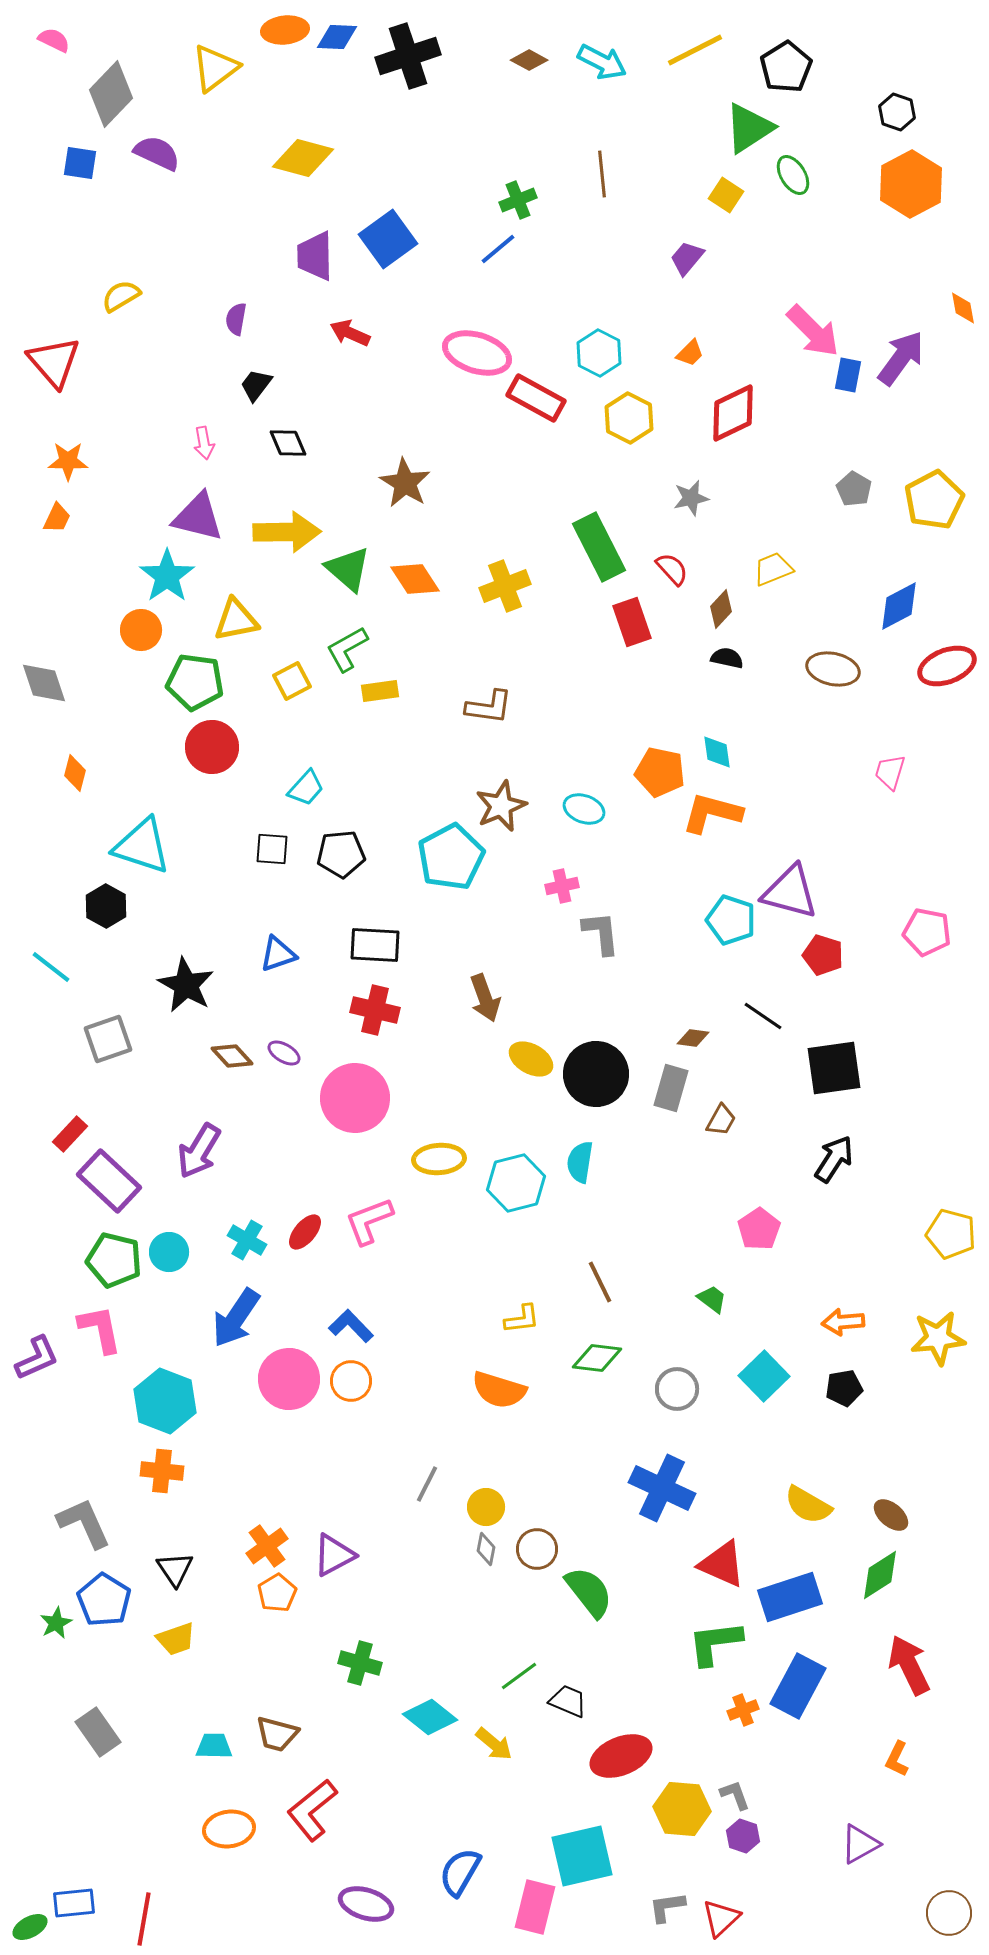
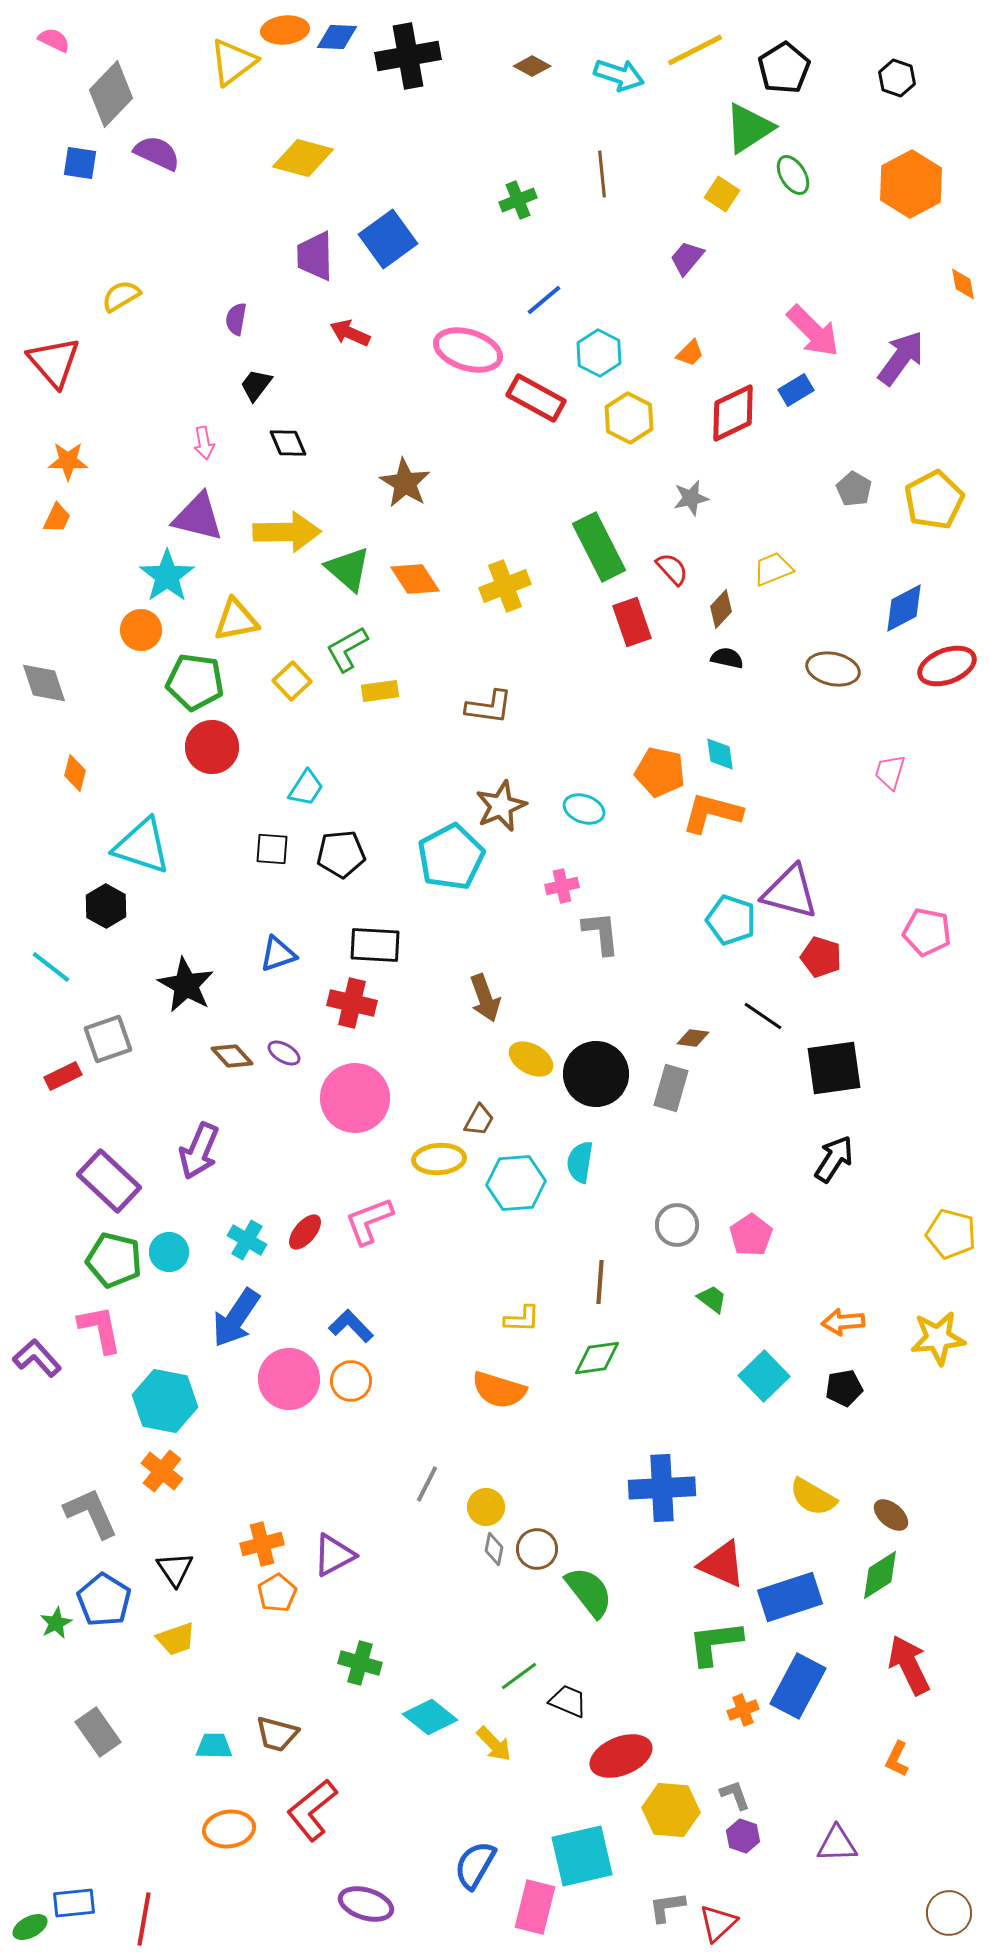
black cross at (408, 56): rotated 8 degrees clockwise
brown diamond at (529, 60): moved 3 px right, 6 px down
cyan arrow at (602, 62): moved 17 px right, 13 px down; rotated 9 degrees counterclockwise
black pentagon at (786, 67): moved 2 px left, 1 px down
yellow triangle at (215, 68): moved 18 px right, 6 px up
black hexagon at (897, 112): moved 34 px up
yellow square at (726, 195): moved 4 px left, 1 px up
blue line at (498, 249): moved 46 px right, 51 px down
orange diamond at (963, 308): moved 24 px up
pink ellipse at (477, 353): moved 9 px left, 3 px up
blue rectangle at (848, 375): moved 52 px left, 15 px down; rotated 48 degrees clockwise
blue diamond at (899, 606): moved 5 px right, 2 px down
yellow square at (292, 681): rotated 15 degrees counterclockwise
cyan diamond at (717, 752): moved 3 px right, 2 px down
cyan trapezoid at (306, 788): rotated 9 degrees counterclockwise
red pentagon at (823, 955): moved 2 px left, 2 px down
red cross at (375, 1010): moved 23 px left, 7 px up
brown trapezoid at (721, 1120): moved 242 px left
red rectangle at (70, 1134): moved 7 px left, 58 px up; rotated 21 degrees clockwise
purple arrow at (199, 1151): rotated 8 degrees counterclockwise
cyan hexagon at (516, 1183): rotated 10 degrees clockwise
pink pentagon at (759, 1229): moved 8 px left, 6 px down
brown line at (600, 1282): rotated 30 degrees clockwise
yellow L-shape at (522, 1319): rotated 9 degrees clockwise
purple L-shape at (37, 1358): rotated 108 degrees counterclockwise
green diamond at (597, 1358): rotated 15 degrees counterclockwise
gray circle at (677, 1389): moved 164 px up
cyan hexagon at (165, 1401): rotated 10 degrees counterclockwise
orange cross at (162, 1471): rotated 33 degrees clockwise
blue cross at (662, 1488): rotated 28 degrees counterclockwise
yellow semicircle at (808, 1505): moved 5 px right, 8 px up
gray L-shape at (84, 1523): moved 7 px right, 10 px up
orange cross at (267, 1546): moved 5 px left, 2 px up; rotated 21 degrees clockwise
gray diamond at (486, 1549): moved 8 px right
yellow arrow at (494, 1744): rotated 6 degrees clockwise
yellow hexagon at (682, 1809): moved 11 px left, 1 px down
purple triangle at (860, 1844): moved 23 px left; rotated 27 degrees clockwise
blue semicircle at (460, 1872): moved 15 px right, 7 px up
red triangle at (721, 1918): moved 3 px left, 5 px down
